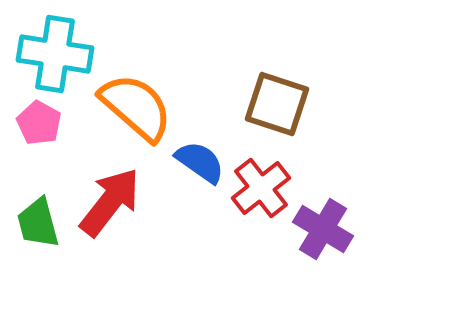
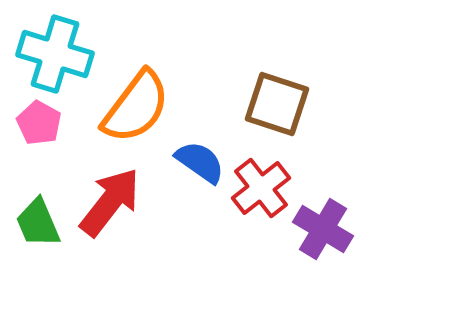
cyan cross: rotated 8 degrees clockwise
orange semicircle: rotated 86 degrees clockwise
green trapezoid: rotated 8 degrees counterclockwise
